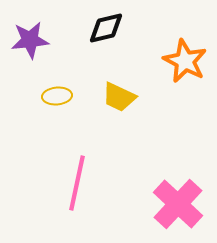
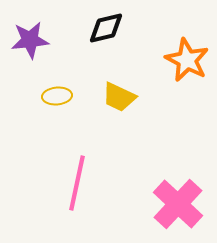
orange star: moved 2 px right, 1 px up
